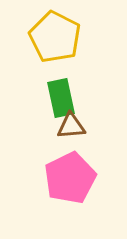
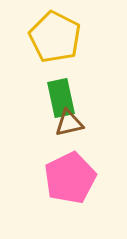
brown triangle: moved 2 px left, 3 px up; rotated 8 degrees counterclockwise
